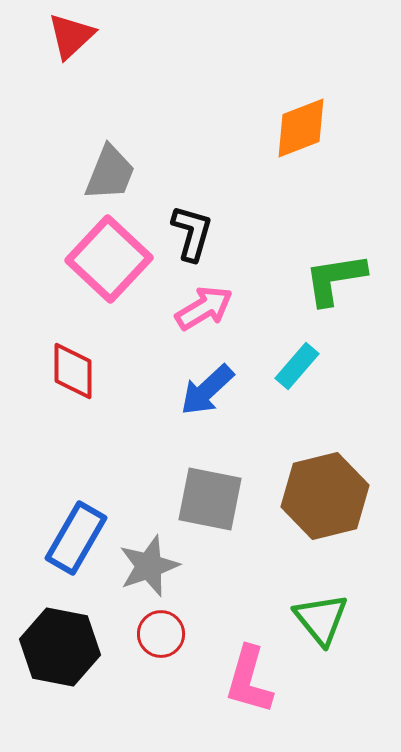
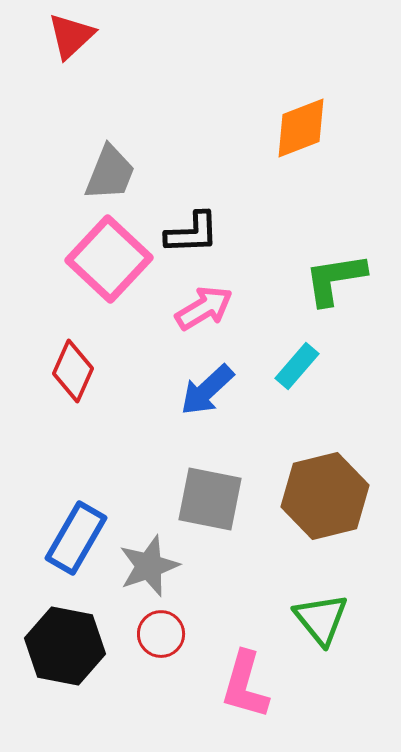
black L-shape: rotated 72 degrees clockwise
red diamond: rotated 24 degrees clockwise
black hexagon: moved 5 px right, 1 px up
pink L-shape: moved 4 px left, 5 px down
